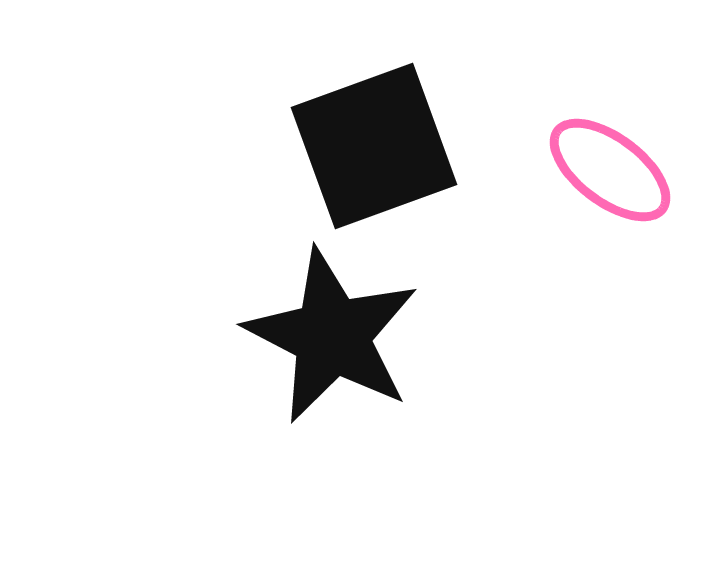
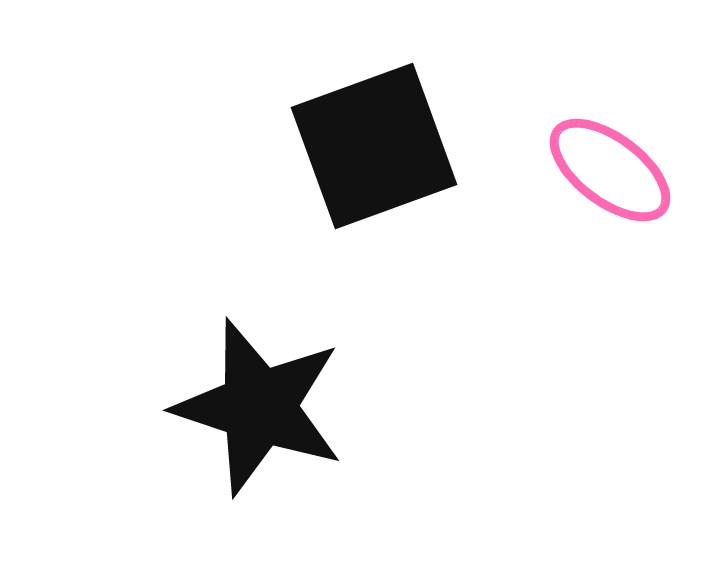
black star: moved 73 px left, 71 px down; rotated 9 degrees counterclockwise
